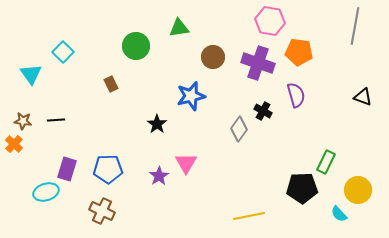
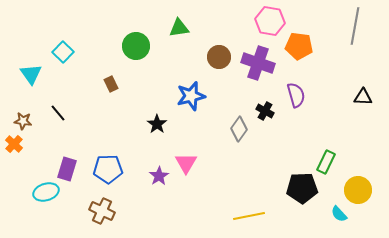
orange pentagon: moved 6 px up
brown circle: moved 6 px right
black triangle: rotated 18 degrees counterclockwise
black cross: moved 2 px right
black line: moved 2 px right, 7 px up; rotated 54 degrees clockwise
